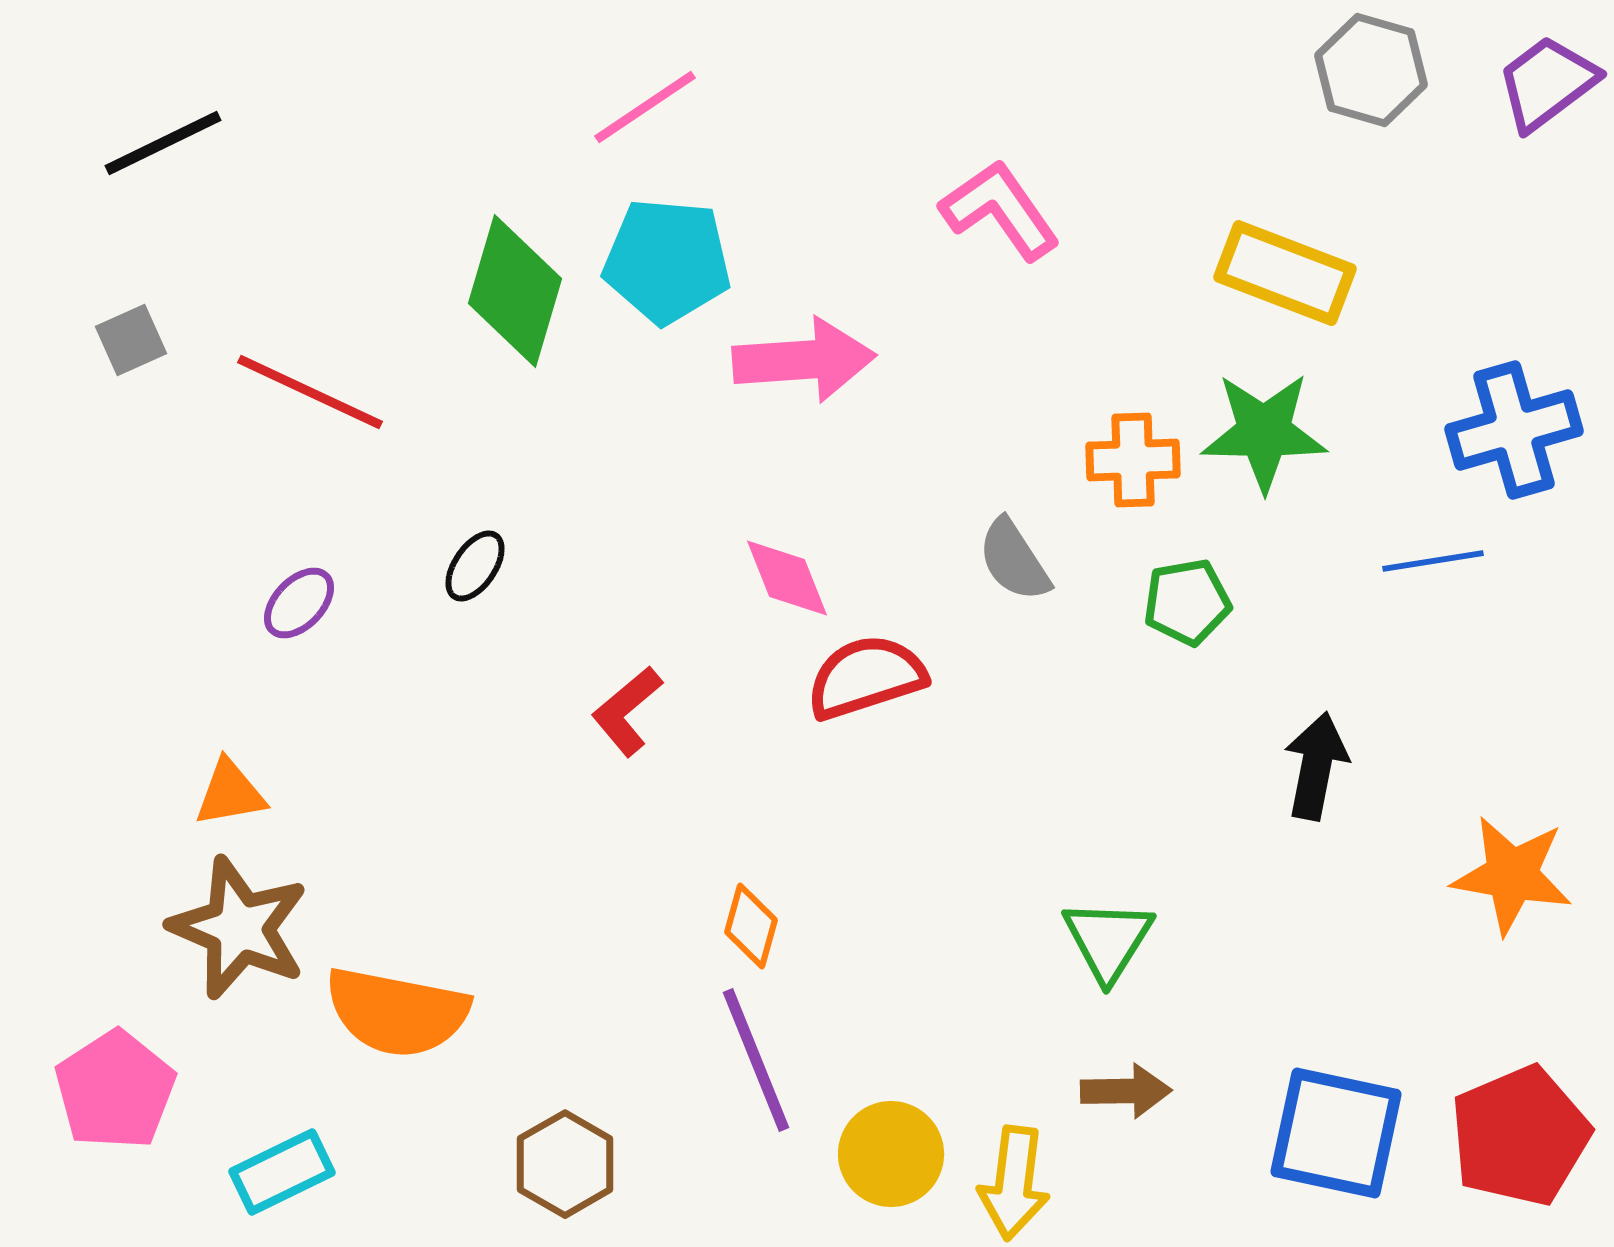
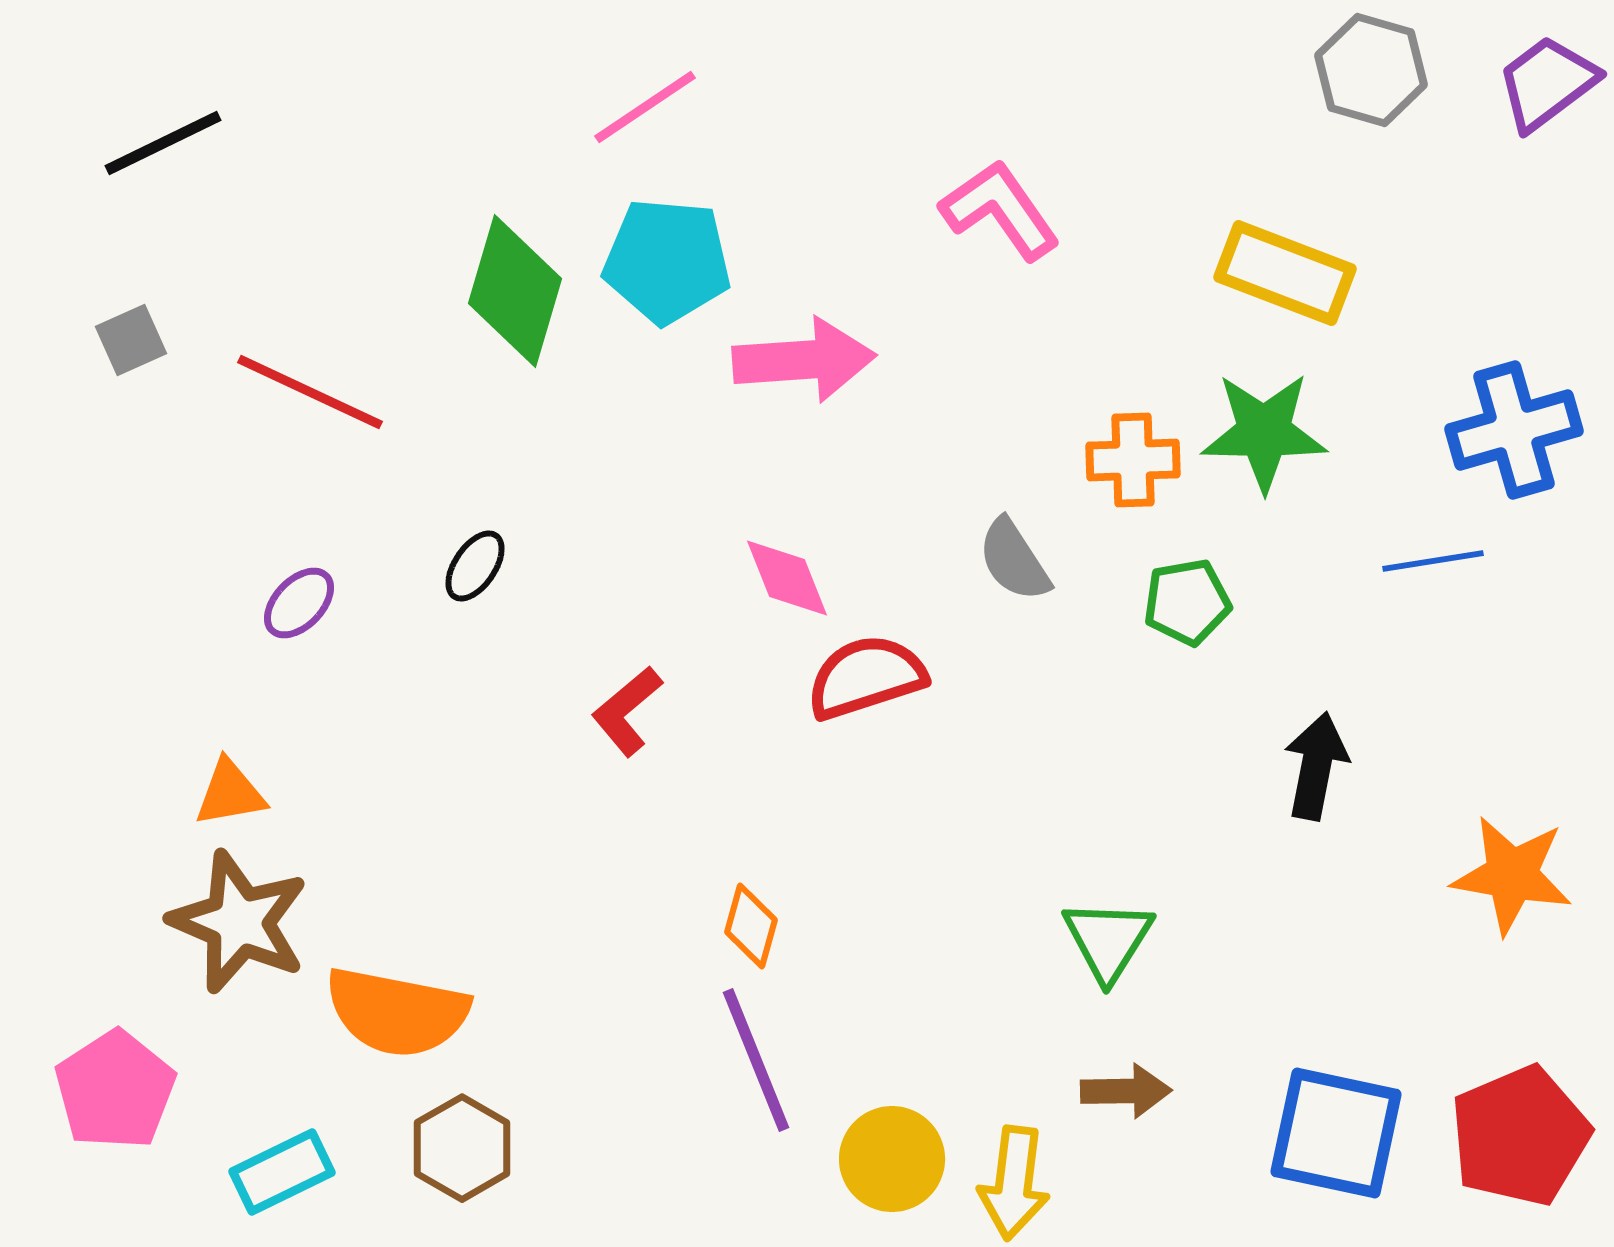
brown star: moved 6 px up
yellow circle: moved 1 px right, 5 px down
brown hexagon: moved 103 px left, 16 px up
